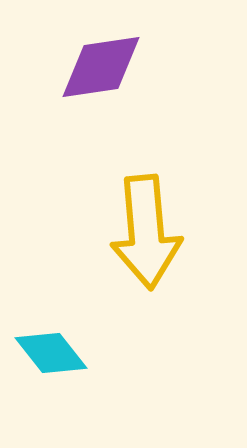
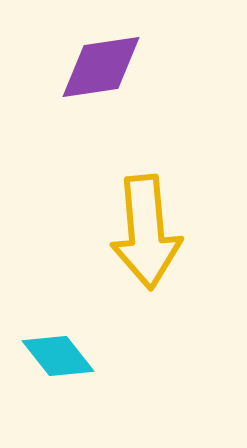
cyan diamond: moved 7 px right, 3 px down
